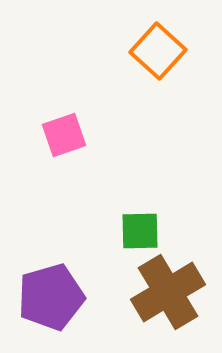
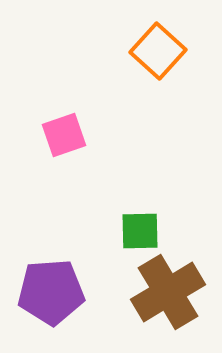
purple pentagon: moved 5 px up; rotated 12 degrees clockwise
